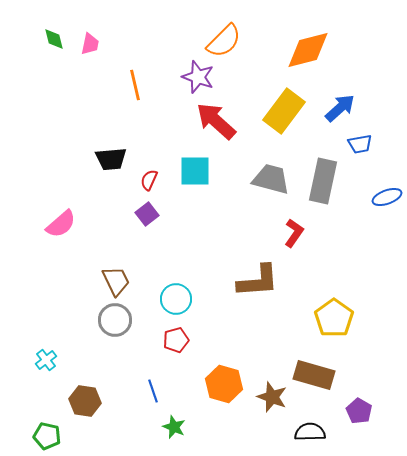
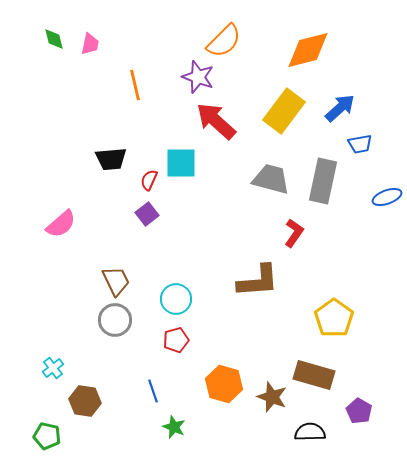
cyan square: moved 14 px left, 8 px up
cyan cross: moved 7 px right, 8 px down
